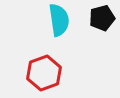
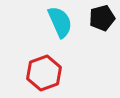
cyan semicircle: moved 1 px right, 2 px down; rotated 16 degrees counterclockwise
